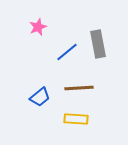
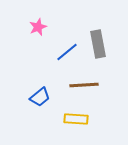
brown line: moved 5 px right, 3 px up
